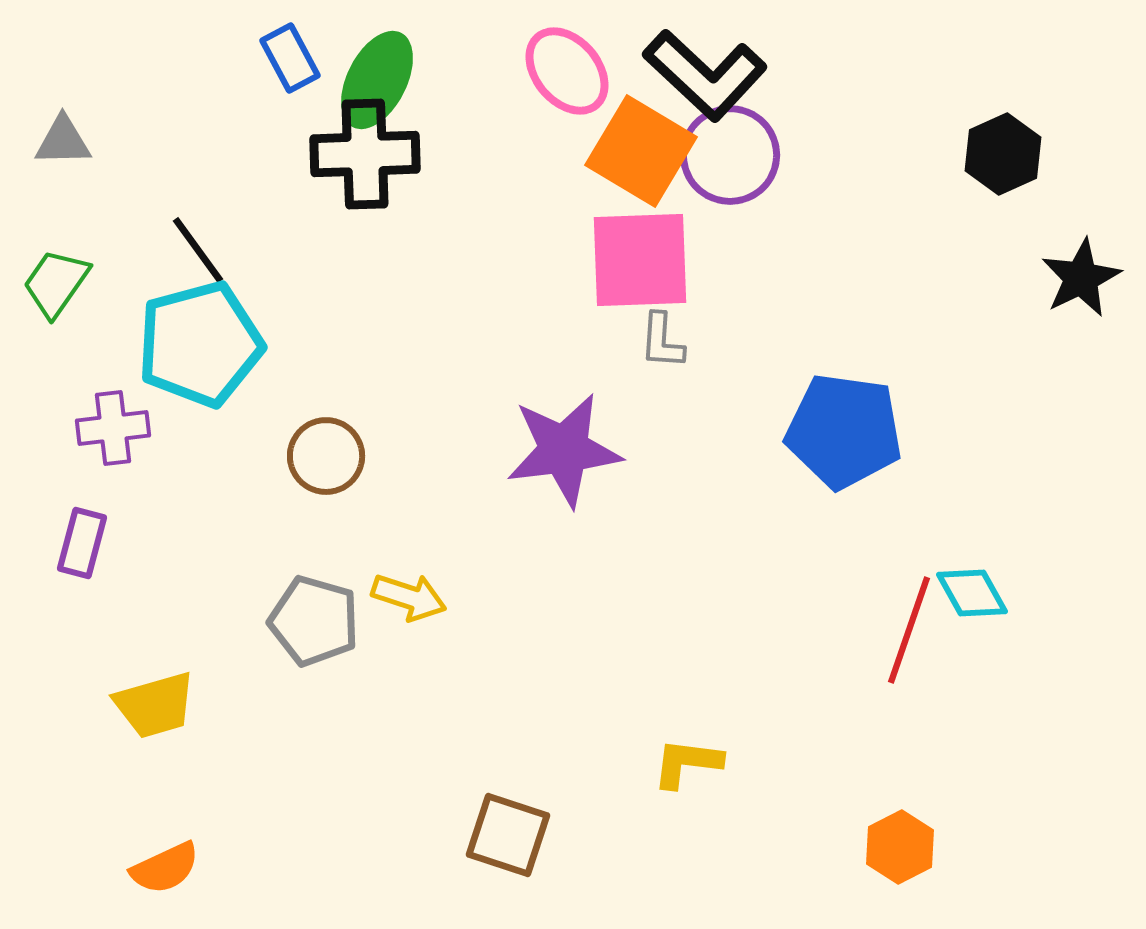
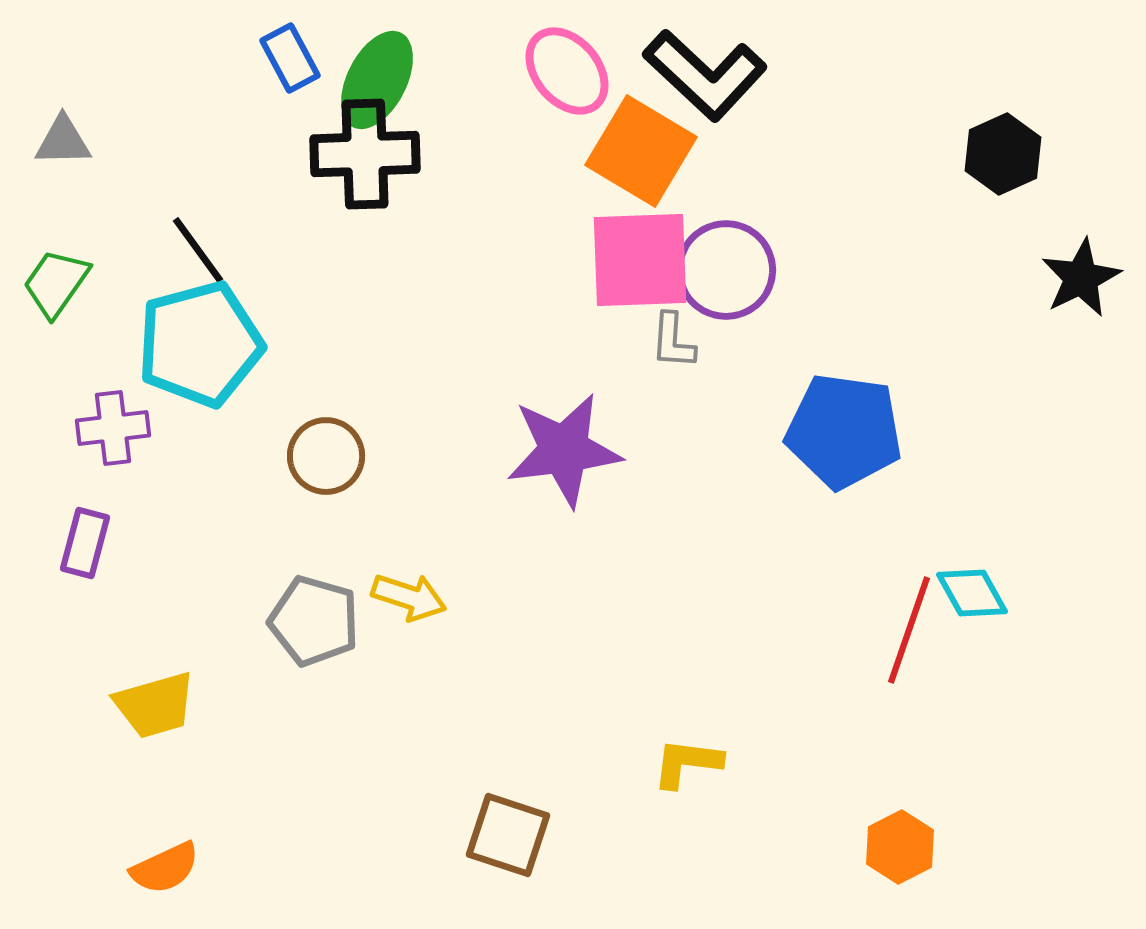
purple circle: moved 4 px left, 115 px down
gray L-shape: moved 11 px right
purple rectangle: moved 3 px right
